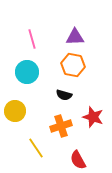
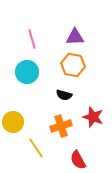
yellow circle: moved 2 px left, 11 px down
